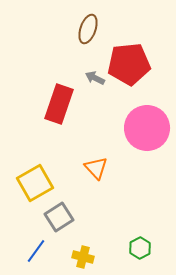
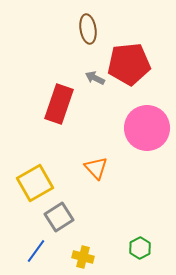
brown ellipse: rotated 28 degrees counterclockwise
